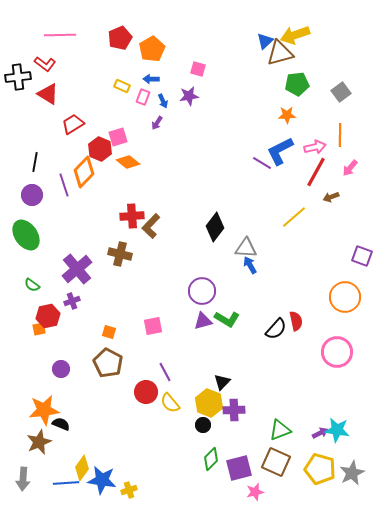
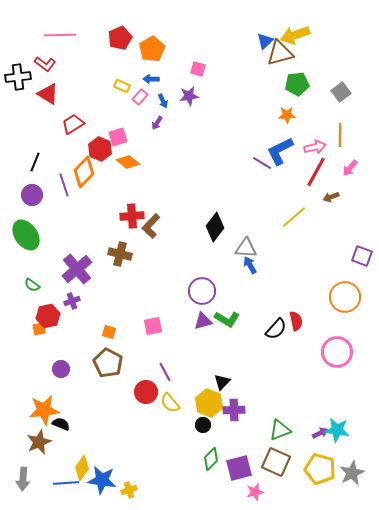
pink rectangle at (143, 97): moved 3 px left; rotated 21 degrees clockwise
black line at (35, 162): rotated 12 degrees clockwise
